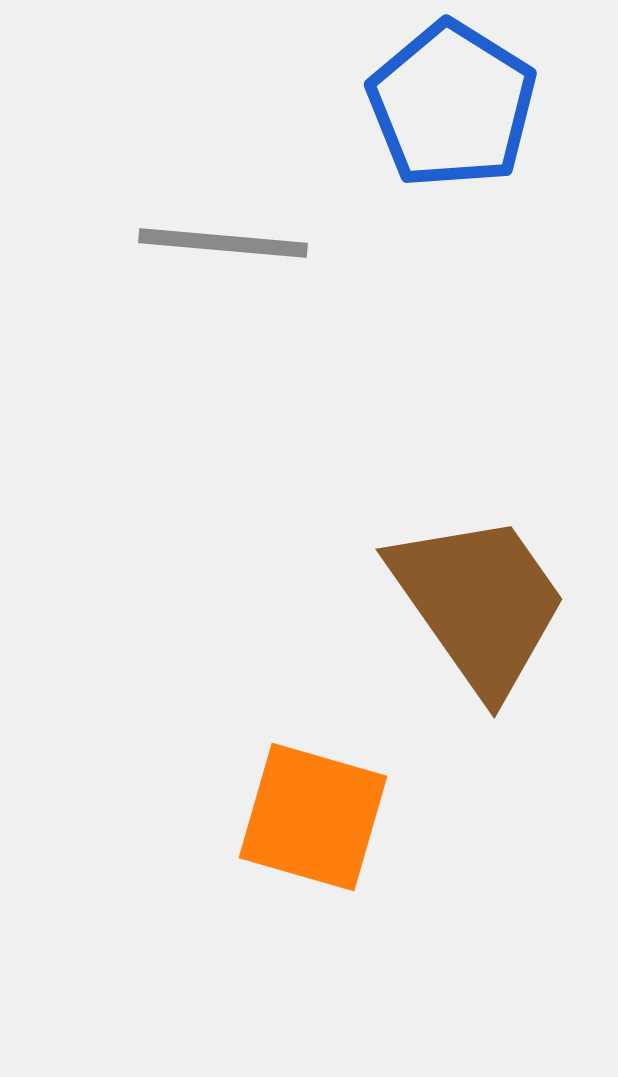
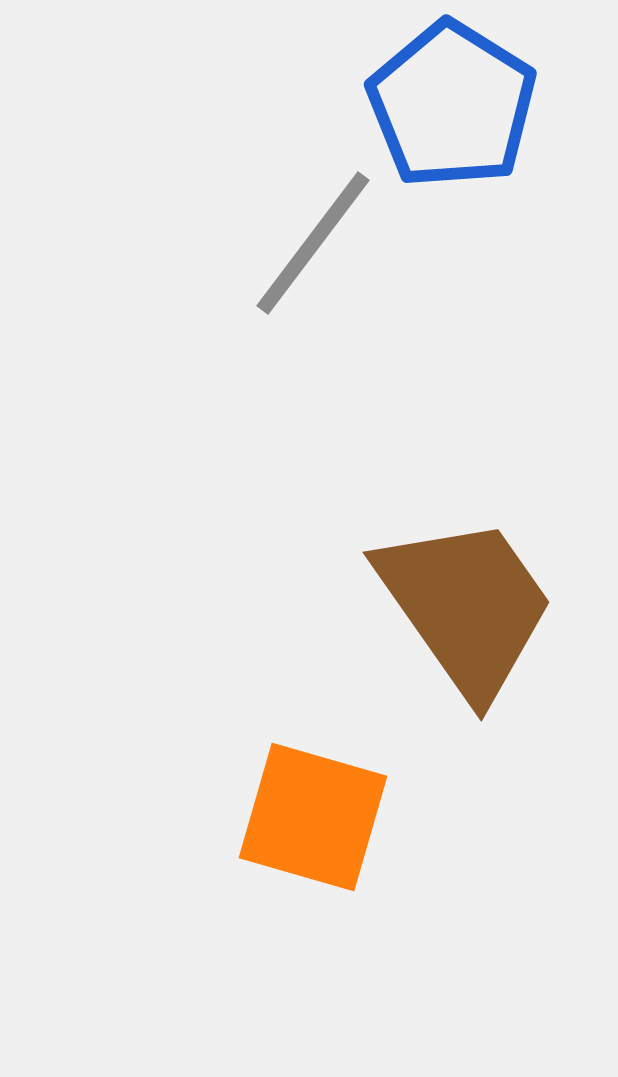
gray line: moved 90 px right; rotated 58 degrees counterclockwise
brown trapezoid: moved 13 px left, 3 px down
